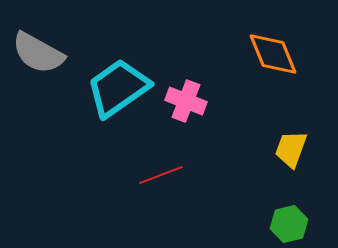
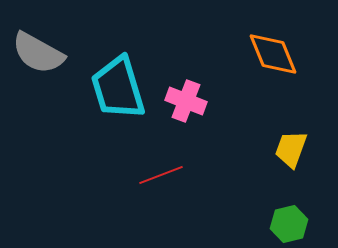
cyan trapezoid: rotated 72 degrees counterclockwise
